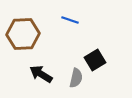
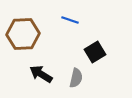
black square: moved 8 px up
